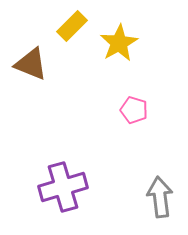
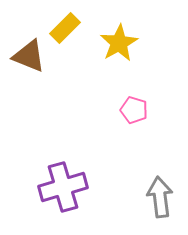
yellow rectangle: moved 7 px left, 2 px down
brown triangle: moved 2 px left, 8 px up
